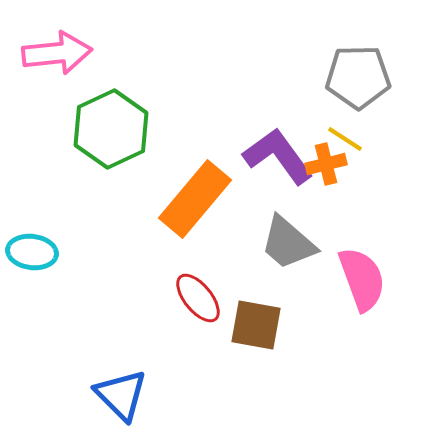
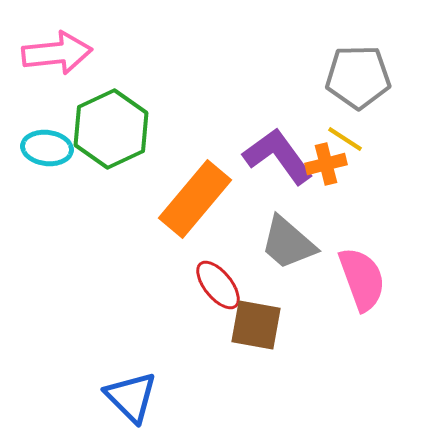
cyan ellipse: moved 15 px right, 104 px up
red ellipse: moved 20 px right, 13 px up
blue triangle: moved 10 px right, 2 px down
